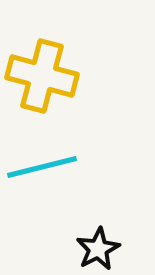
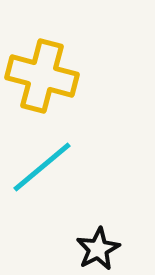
cyan line: rotated 26 degrees counterclockwise
